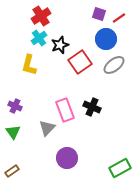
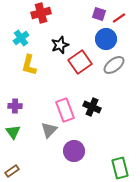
red cross: moved 3 px up; rotated 18 degrees clockwise
cyan cross: moved 18 px left
purple cross: rotated 24 degrees counterclockwise
gray triangle: moved 2 px right, 2 px down
purple circle: moved 7 px right, 7 px up
green rectangle: rotated 75 degrees counterclockwise
